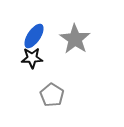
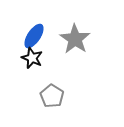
black star: rotated 25 degrees clockwise
gray pentagon: moved 1 px down
